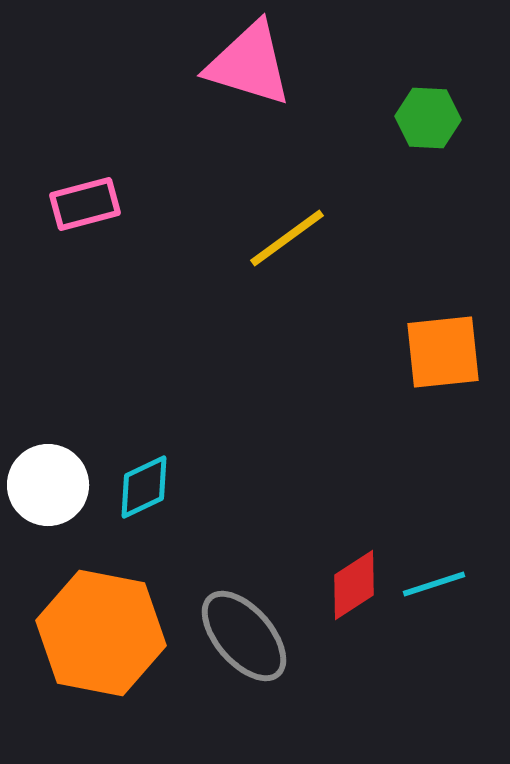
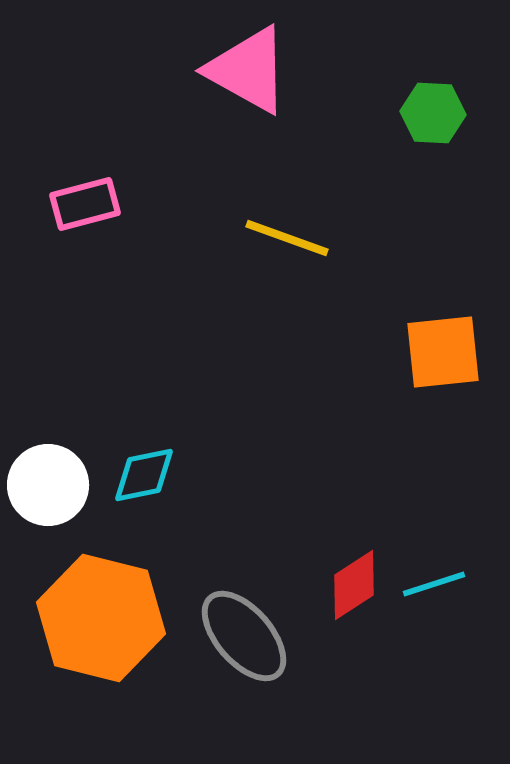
pink triangle: moved 1 px left, 6 px down; rotated 12 degrees clockwise
green hexagon: moved 5 px right, 5 px up
yellow line: rotated 56 degrees clockwise
cyan diamond: moved 12 px up; rotated 14 degrees clockwise
orange hexagon: moved 15 px up; rotated 3 degrees clockwise
